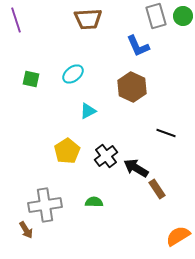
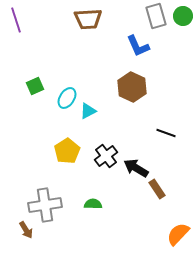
cyan ellipse: moved 6 px left, 24 px down; rotated 20 degrees counterclockwise
green square: moved 4 px right, 7 px down; rotated 36 degrees counterclockwise
green semicircle: moved 1 px left, 2 px down
orange semicircle: moved 2 px up; rotated 15 degrees counterclockwise
